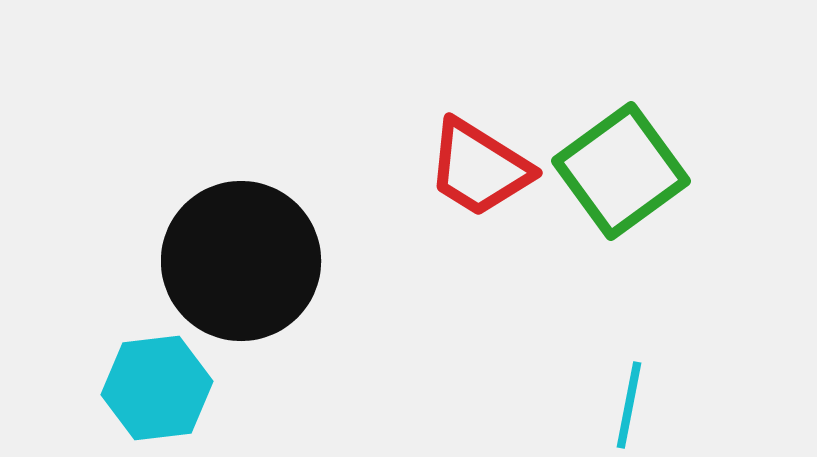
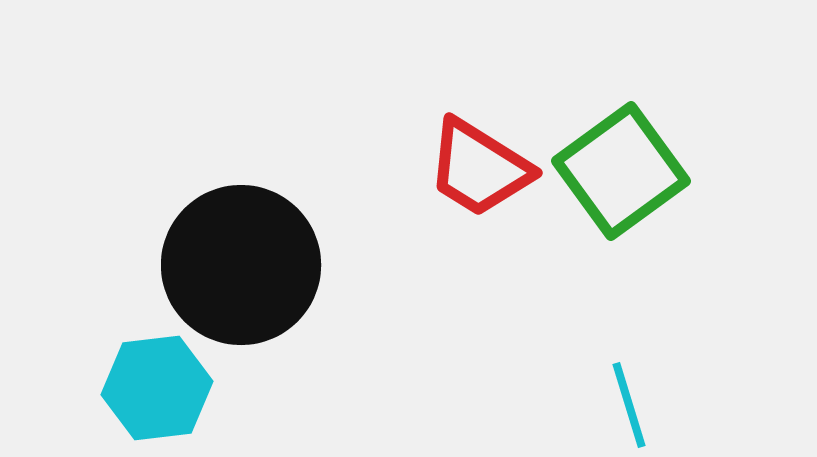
black circle: moved 4 px down
cyan line: rotated 28 degrees counterclockwise
